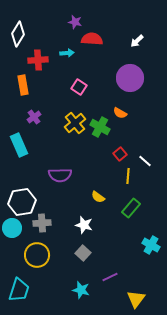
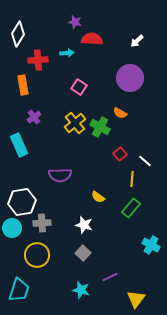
yellow line: moved 4 px right, 3 px down
